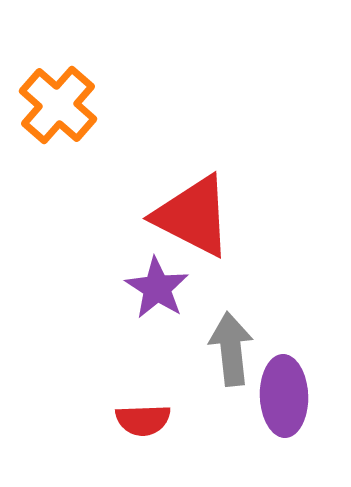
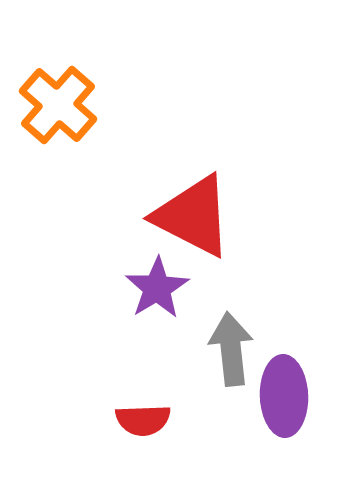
purple star: rotated 8 degrees clockwise
